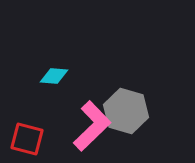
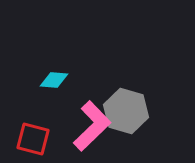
cyan diamond: moved 4 px down
red square: moved 6 px right
